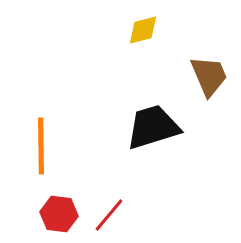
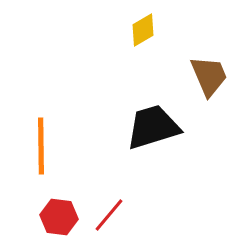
yellow diamond: rotated 16 degrees counterclockwise
red hexagon: moved 3 px down
